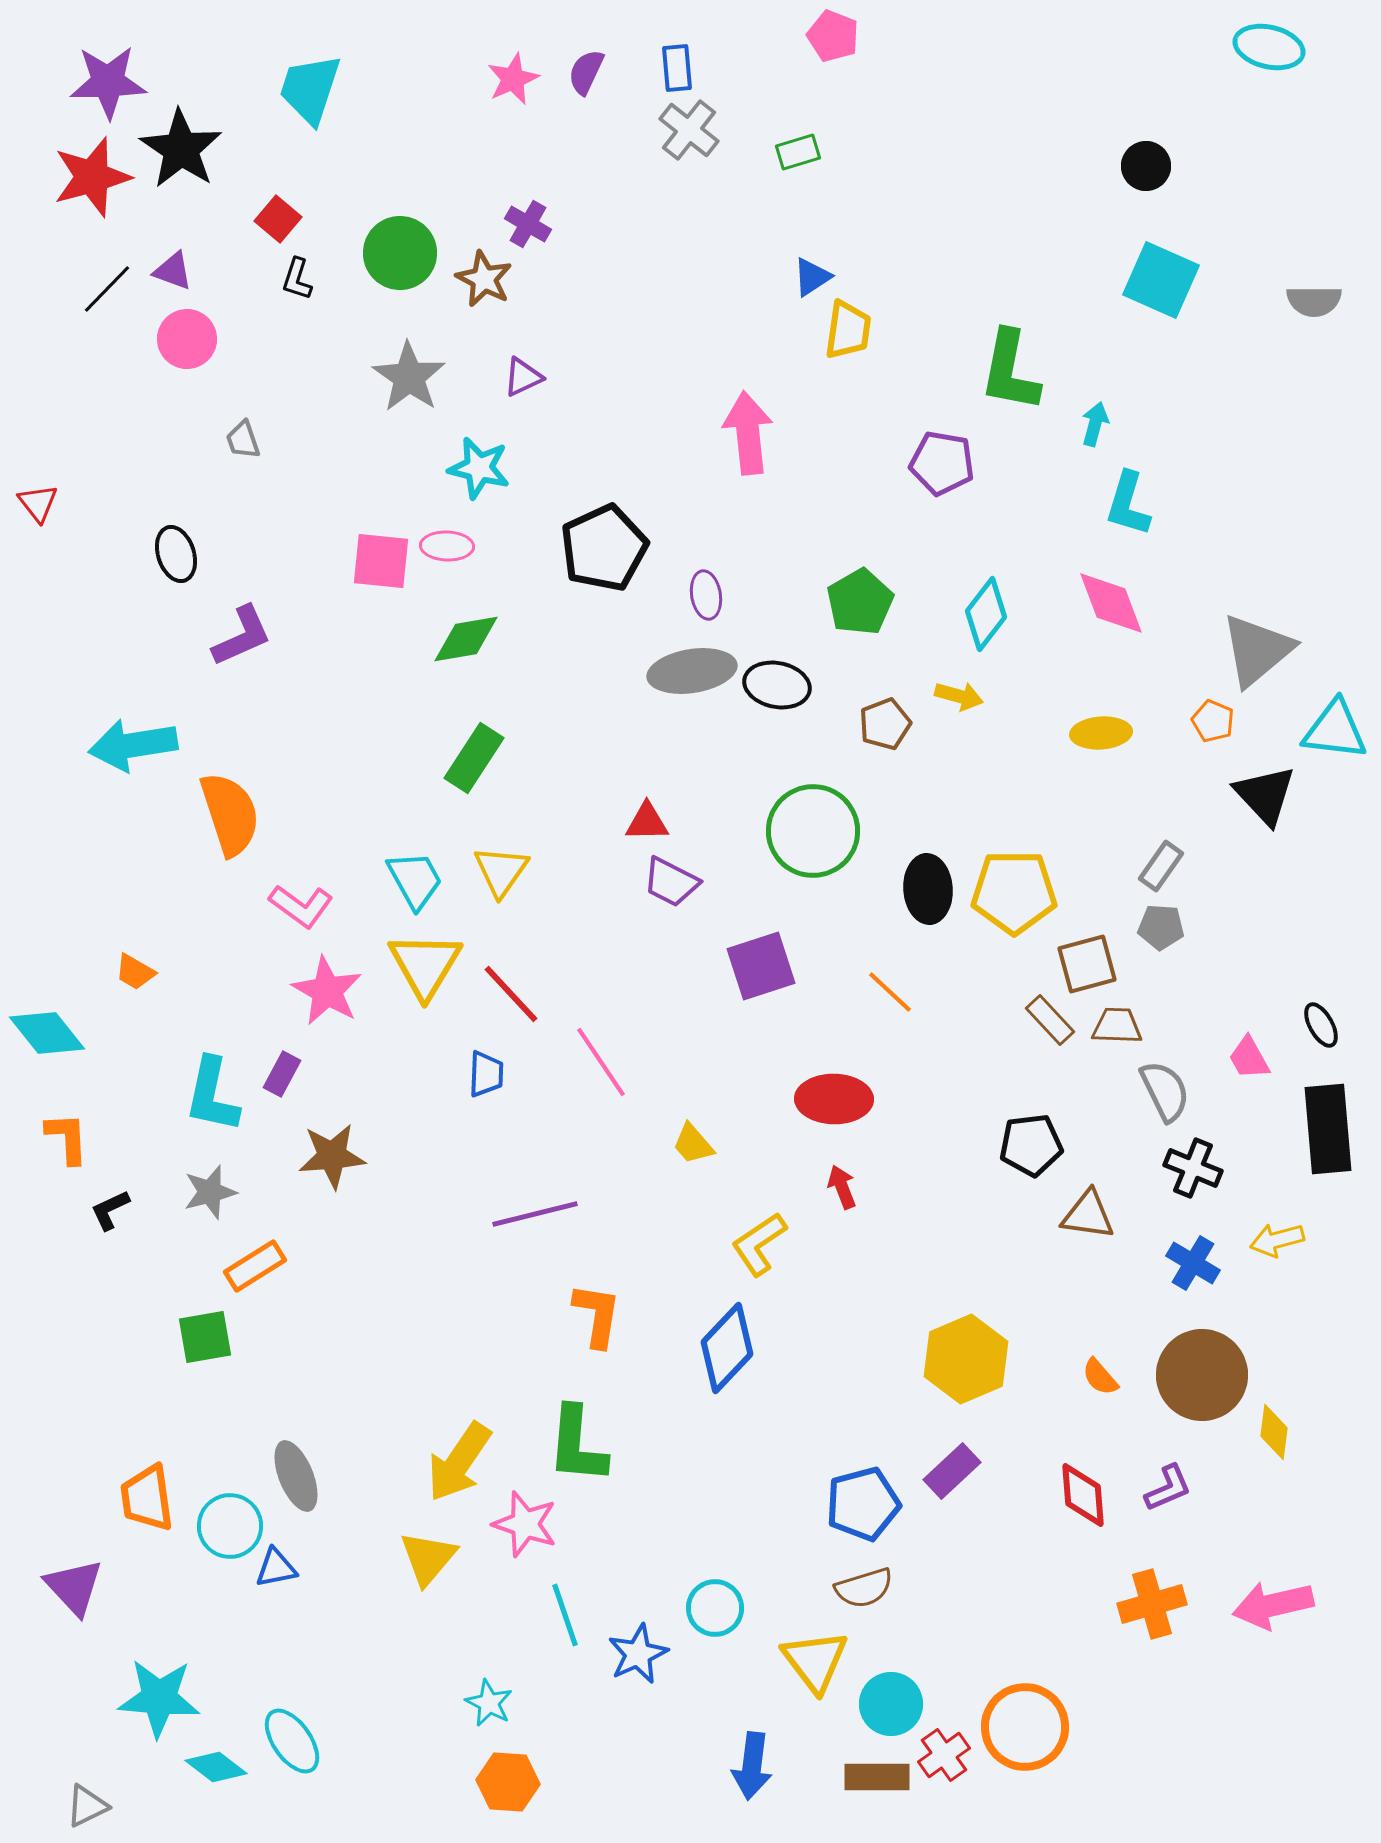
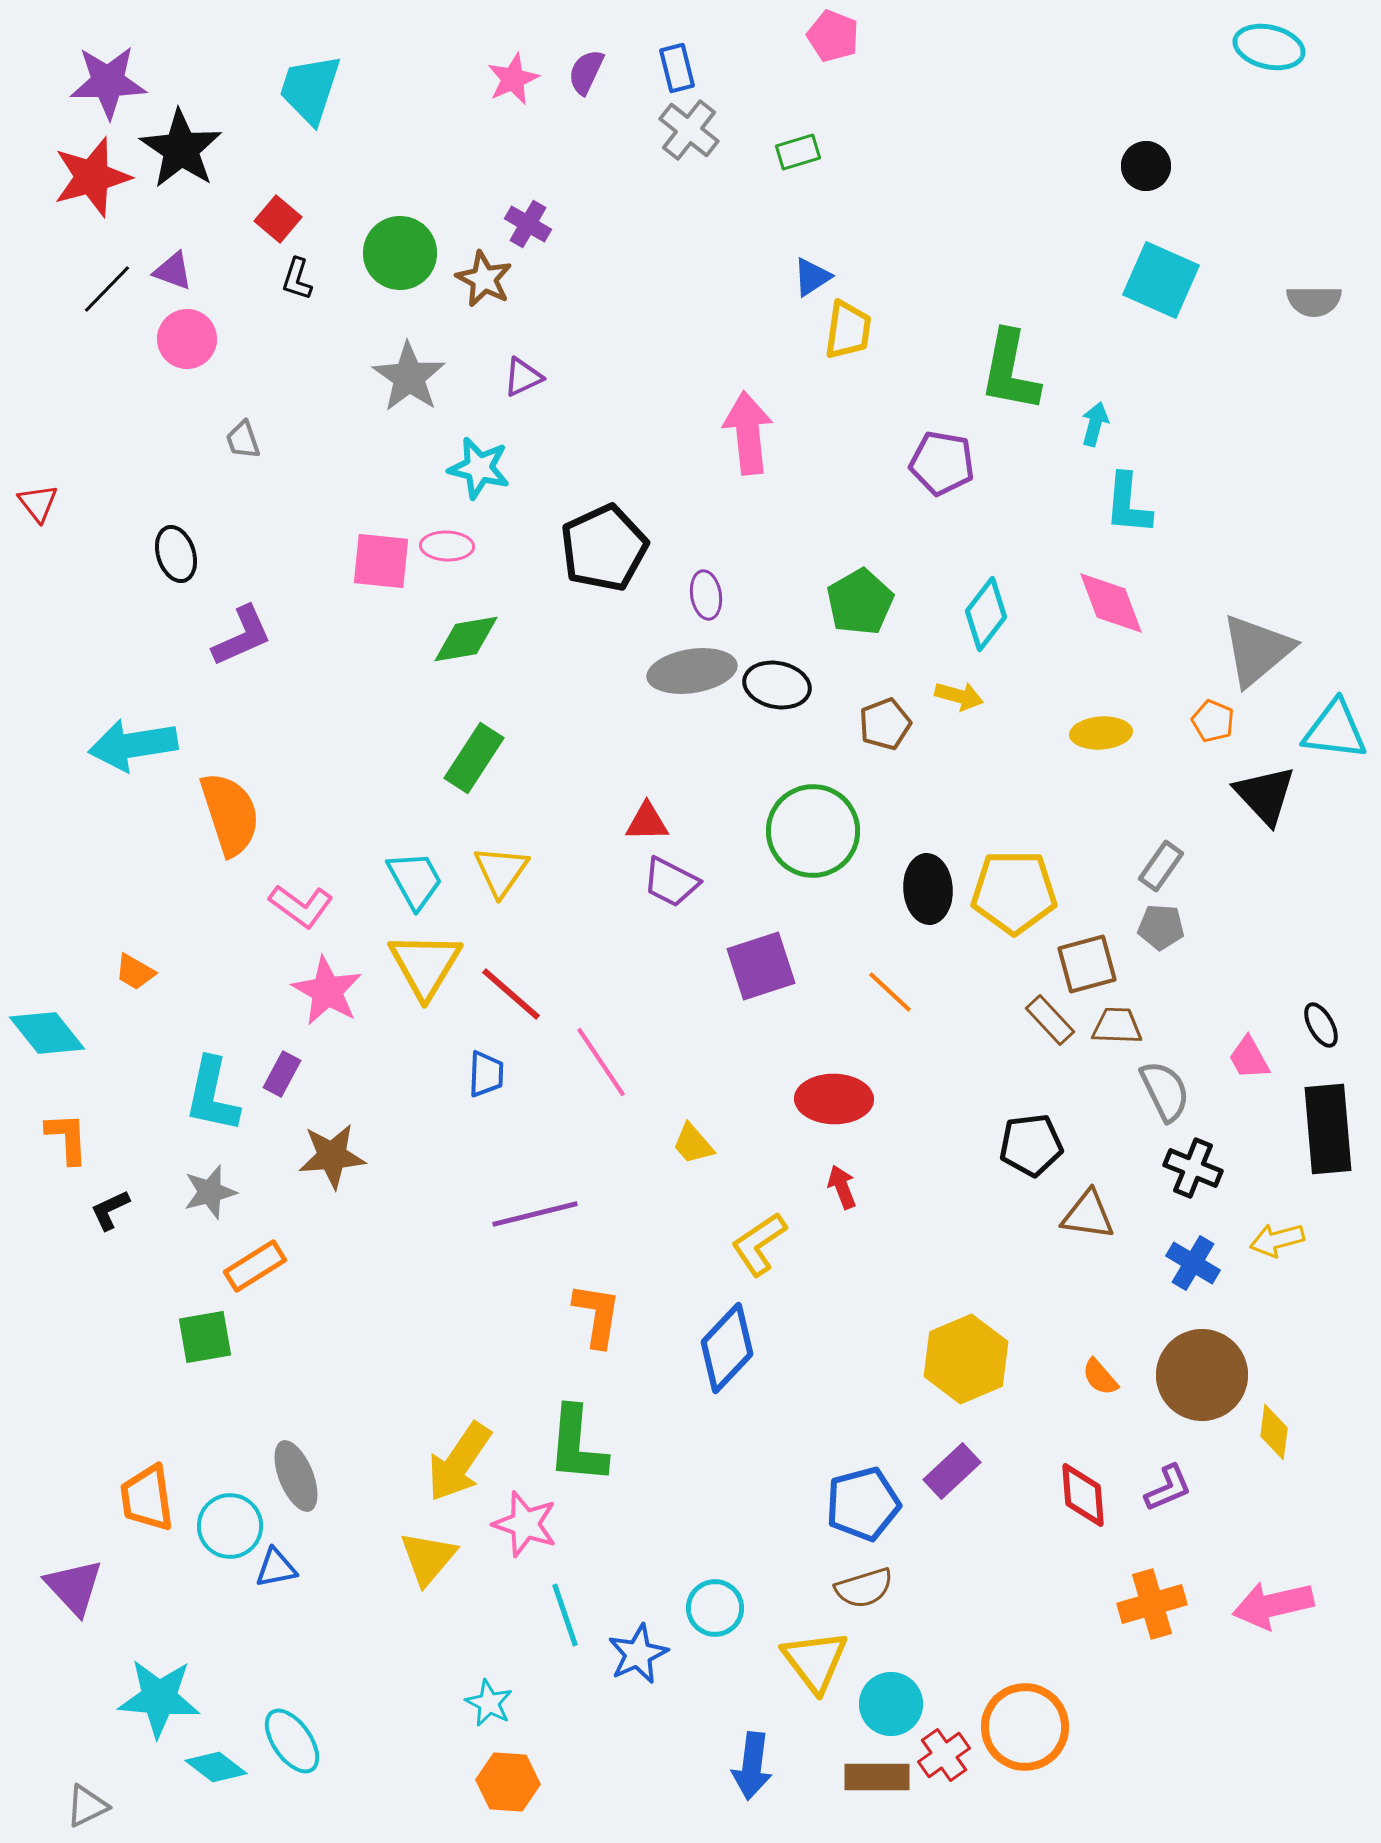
blue rectangle at (677, 68): rotated 9 degrees counterclockwise
cyan L-shape at (1128, 504): rotated 12 degrees counterclockwise
red line at (511, 994): rotated 6 degrees counterclockwise
